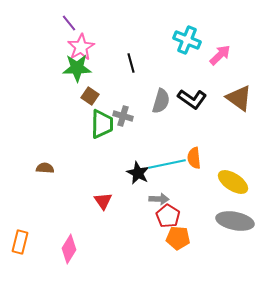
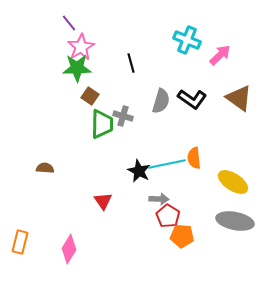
black star: moved 1 px right, 2 px up
orange pentagon: moved 4 px right, 2 px up
